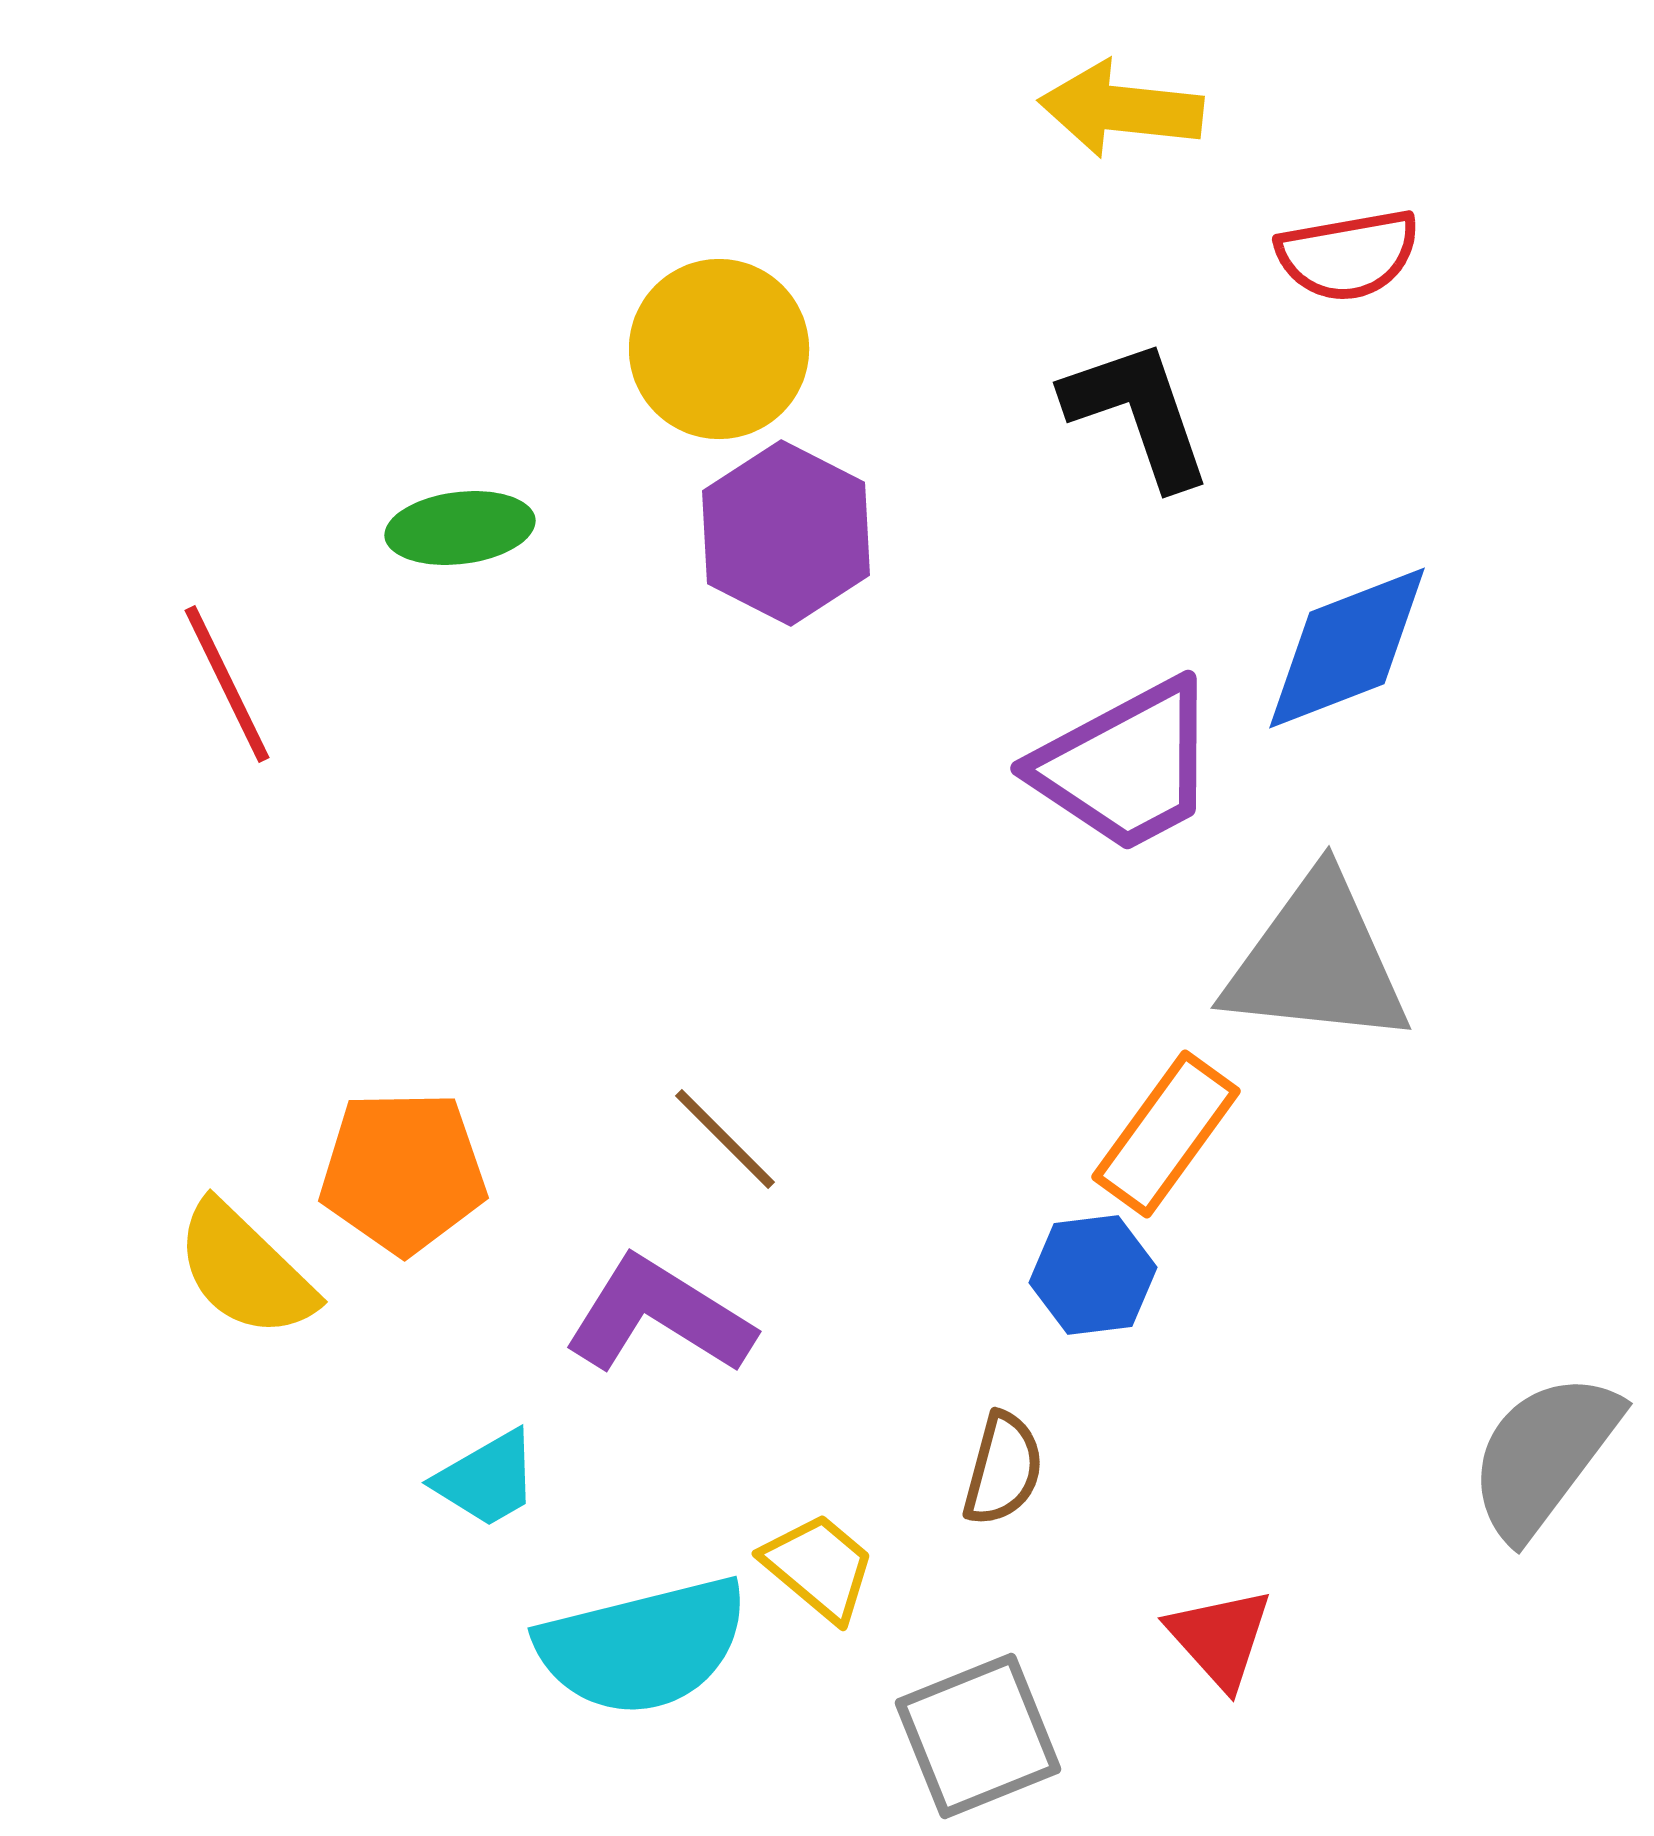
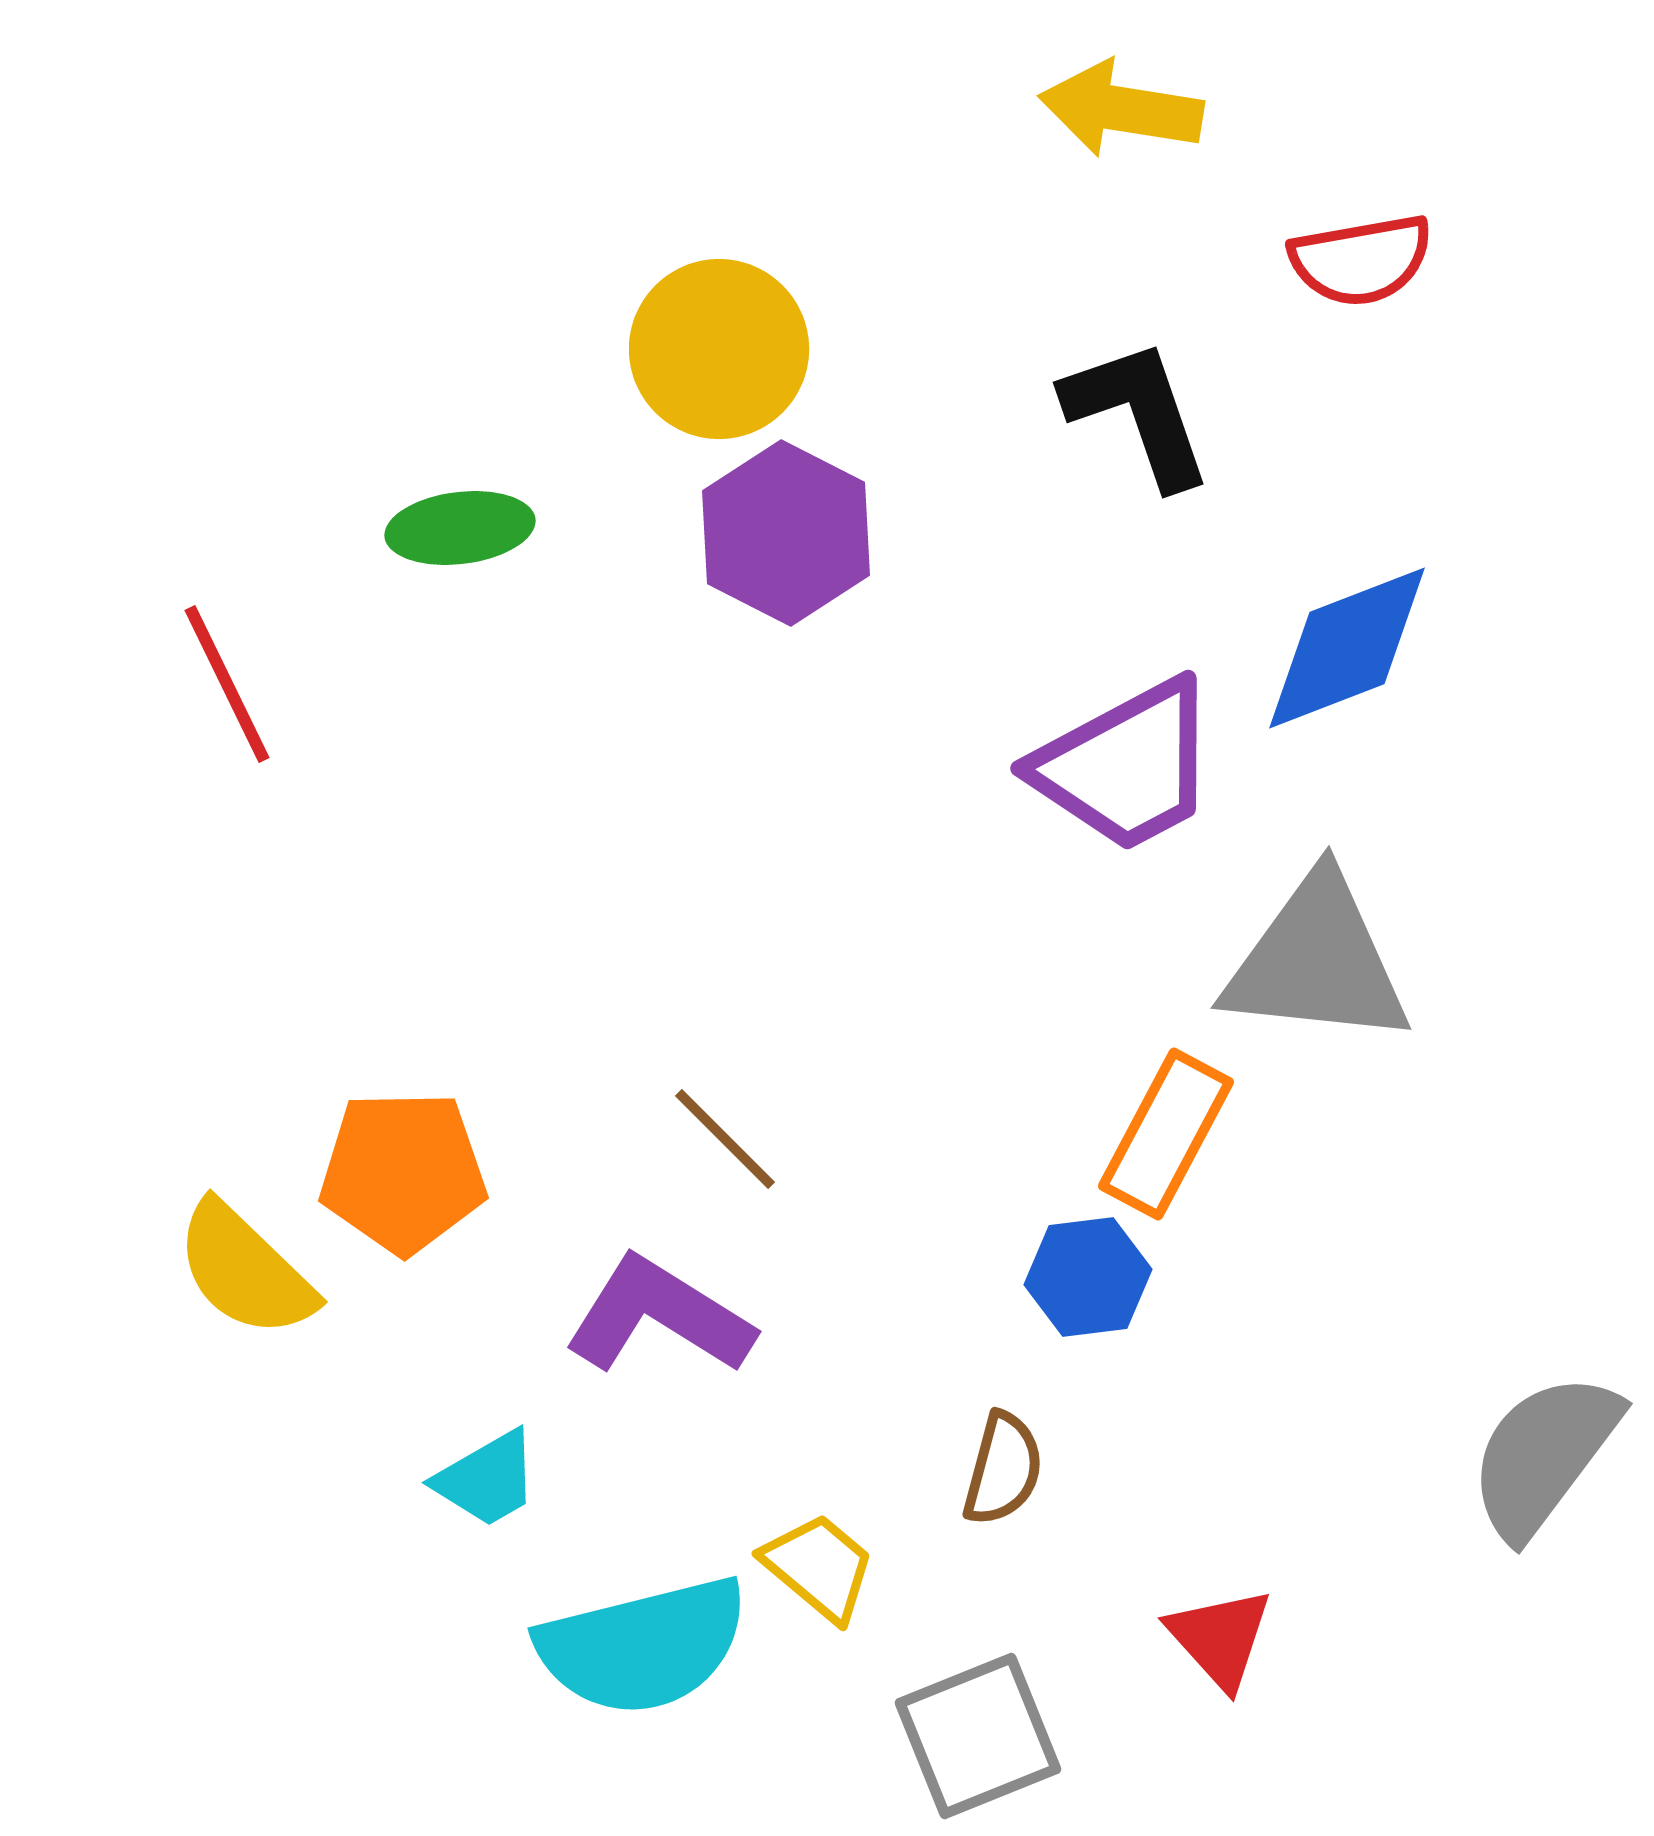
yellow arrow: rotated 3 degrees clockwise
red semicircle: moved 13 px right, 5 px down
orange rectangle: rotated 8 degrees counterclockwise
blue hexagon: moved 5 px left, 2 px down
